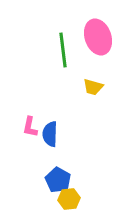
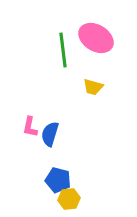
pink ellipse: moved 2 px left, 1 px down; rotated 40 degrees counterclockwise
blue semicircle: rotated 15 degrees clockwise
blue pentagon: rotated 15 degrees counterclockwise
